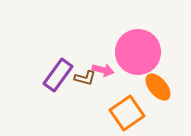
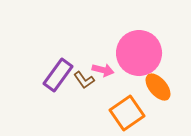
pink circle: moved 1 px right, 1 px down
brown L-shape: moved 1 px left, 2 px down; rotated 40 degrees clockwise
